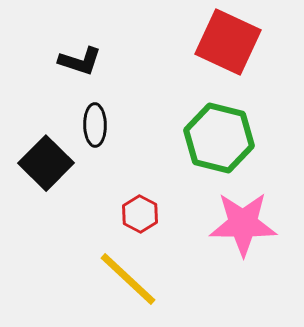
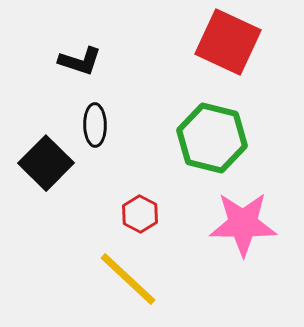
green hexagon: moved 7 px left
